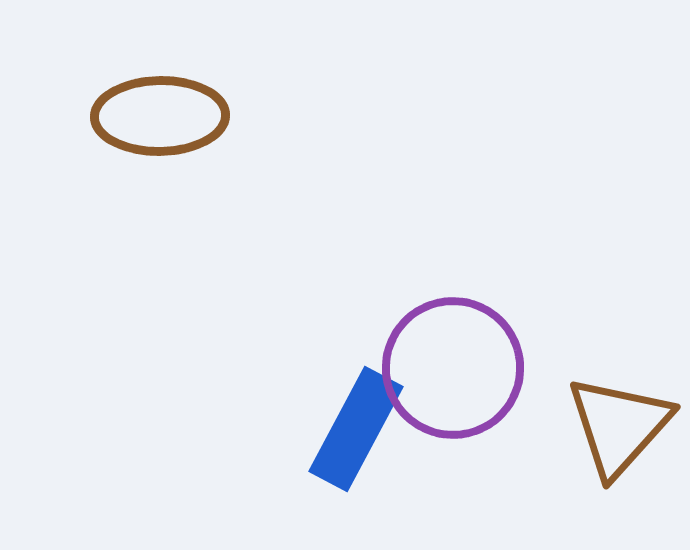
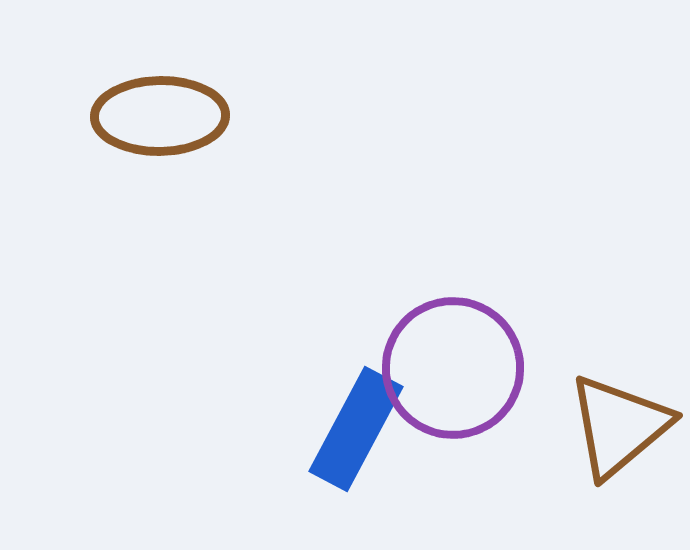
brown triangle: rotated 8 degrees clockwise
